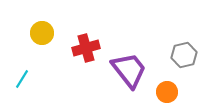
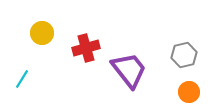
orange circle: moved 22 px right
